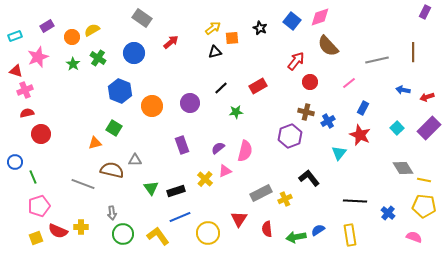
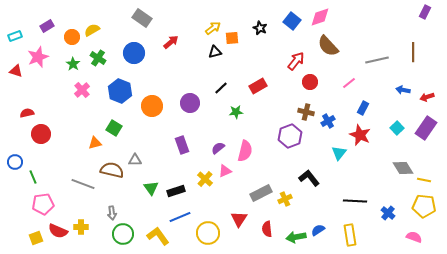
pink cross at (25, 90): moved 57 px right; rotated 21 degrees counterclockwise
purple rectangle at (429, 128): moved 3 px left; rotated 10 degrees counterclockwise
pink pentagon at (39, 206): moved 4 px right, 2 px up; rotated 10 degrees clockwise
